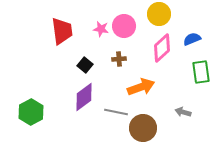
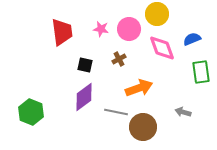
yellow circle: moved 2 px left
pink circle: moved 5 px right, 3 px down
red trapezoid: moved 1 px down
pink diamond: rotated 68 degrees counterclockwise
brown cross: rotated 24 degrees counterclockwise
black square: rotated 28 degrees counterclockwise
orange arrow: moved 2 px left, 1 px down
green hexagon: rotated 10 degrees counterclockwise
brown circle: moved 1 px up
